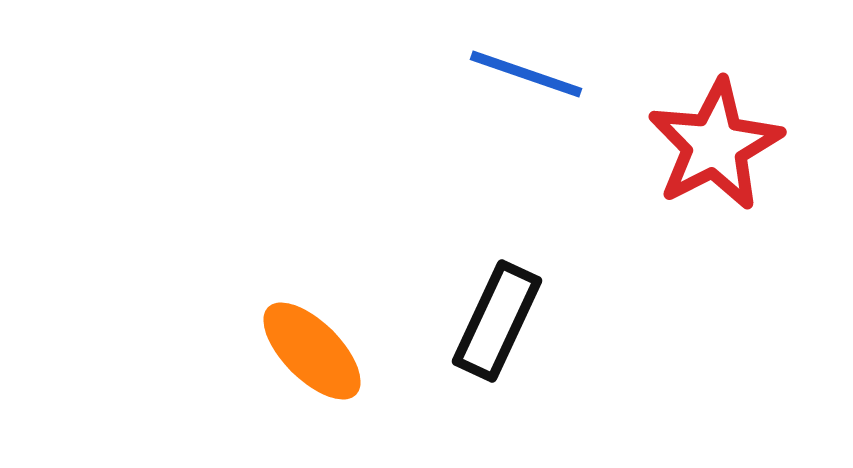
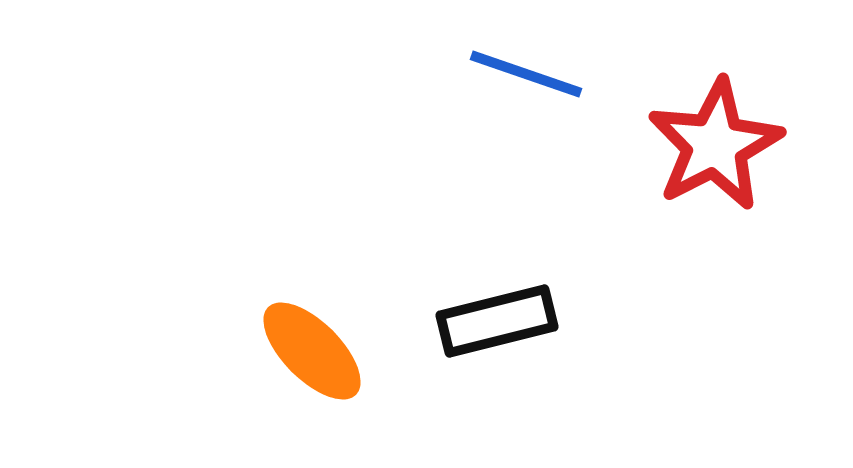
black rectangle: rotated 51 degrees clockwise
